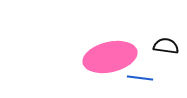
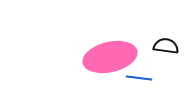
blue line: moved 1 px left
